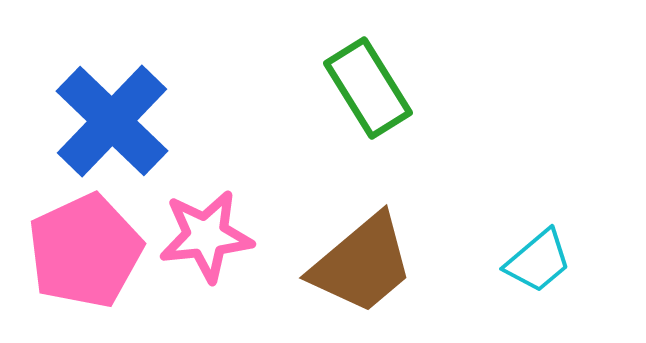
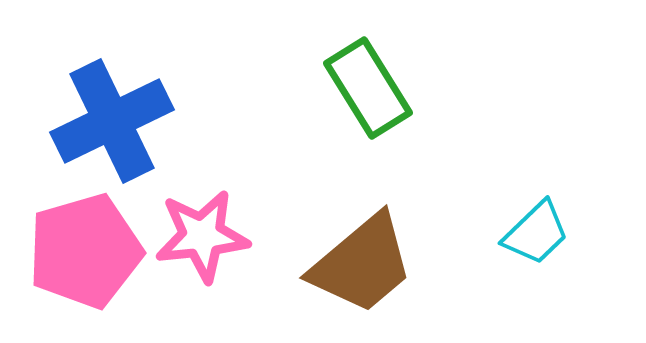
blue cross: rotated 20 degrees clockwise
pink star: moved 4 px left
pink pentagon: rotated 9 degrees clockwise
cyan trapezoid: moved 2 px left, 28 px up; rotated 4 degrees counterclockwise
